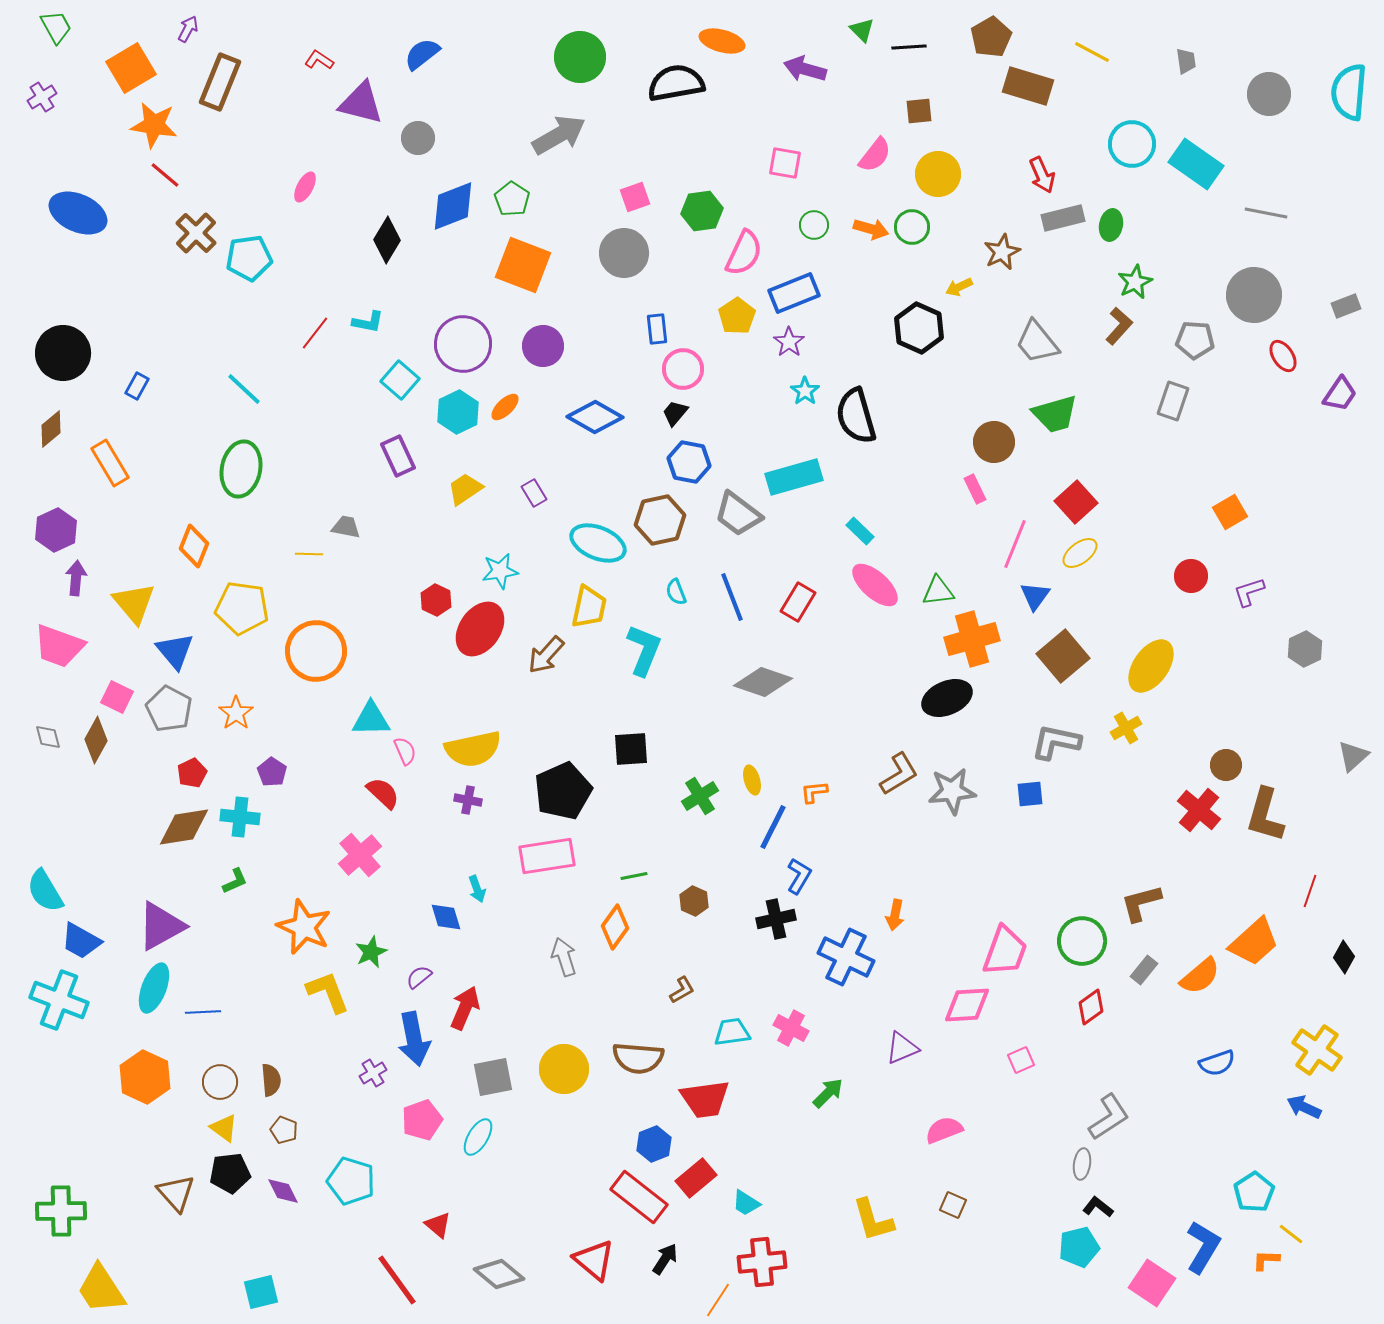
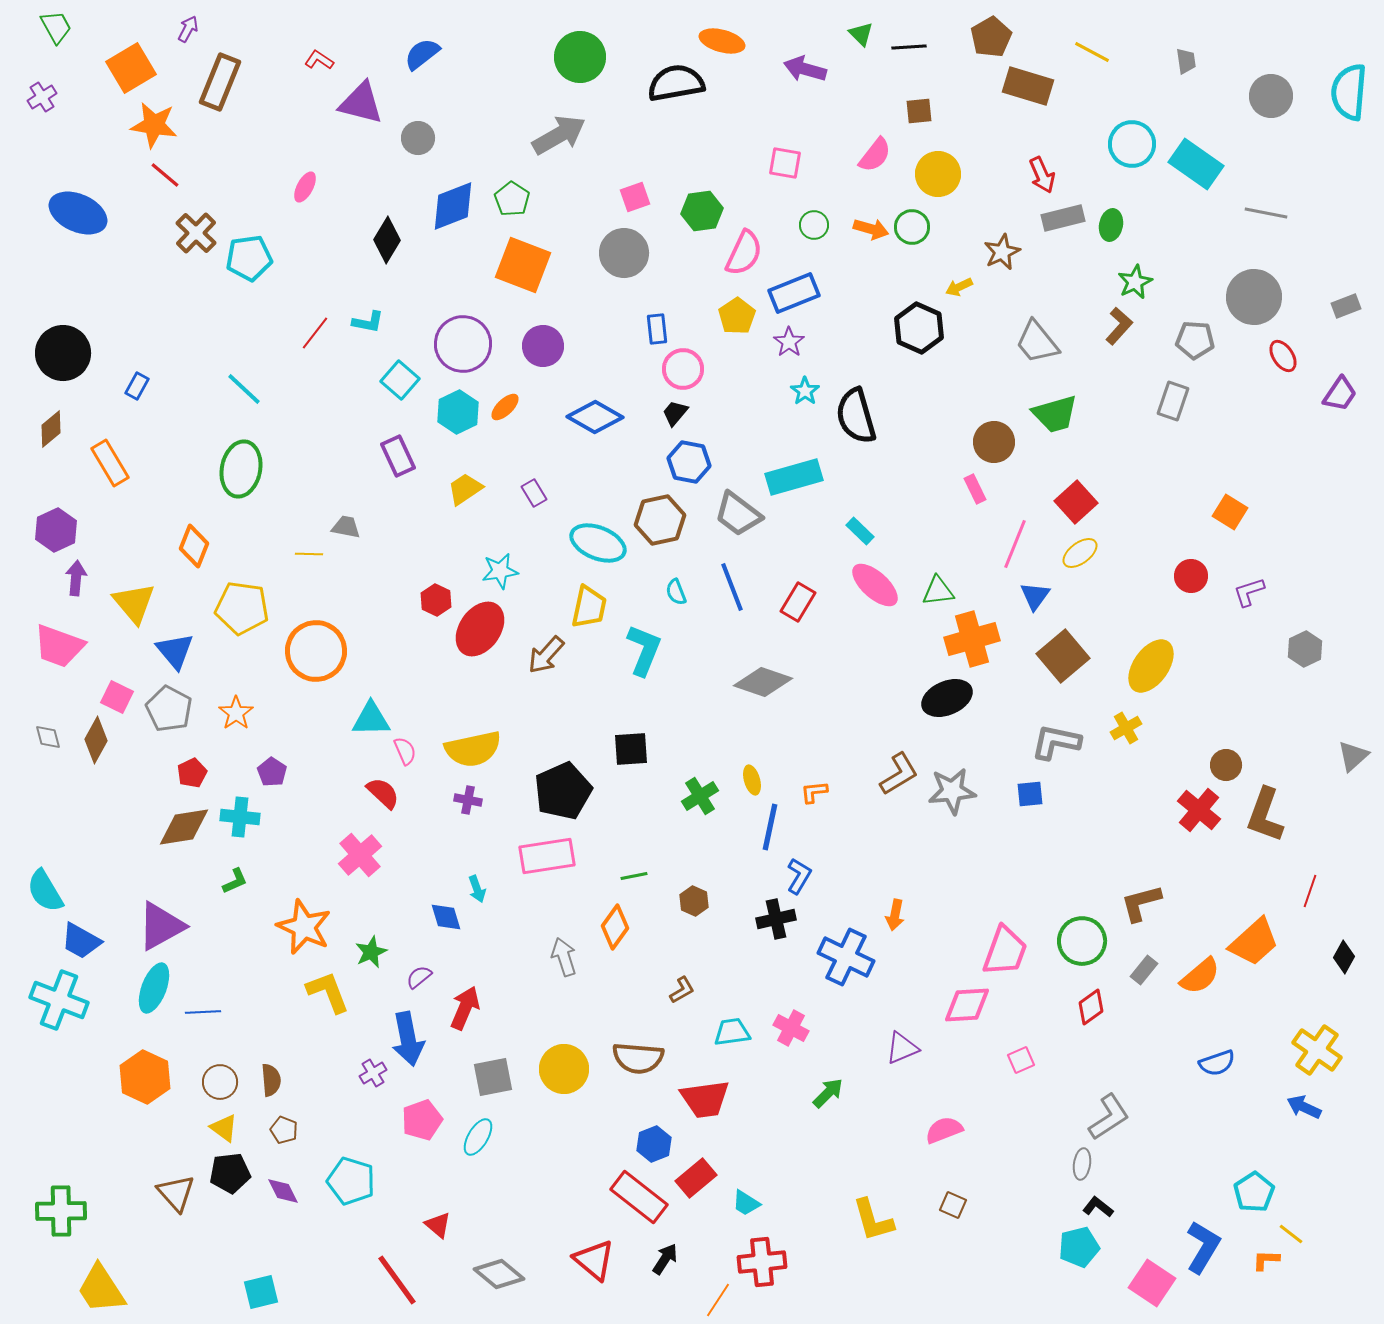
green triangle at (862, 30): moved 1 px left, 4 px down
gray circle at (1269, 94): moved 2 px right, 2 px down
gray circle at (1254, 295): moved 2 px down
orange square at (1230, 512): rotated 28 degrees counterclockwise
blue line at (732, 597): moved 10 px up
brown L-shape at (1265, 815): rotated 4 degrees clockwise
blue line at (773, 827): moved 3 px left; rotated 15 degrees counterclockwise
blue arrow at (414, 1039): moved 6 px left
